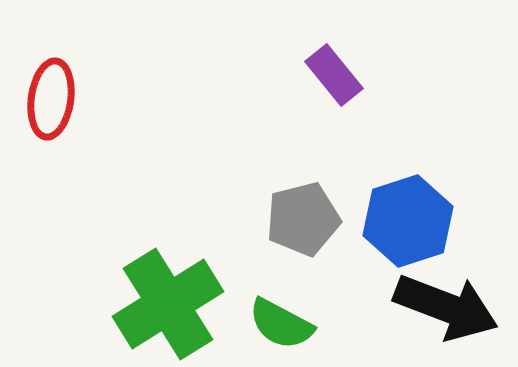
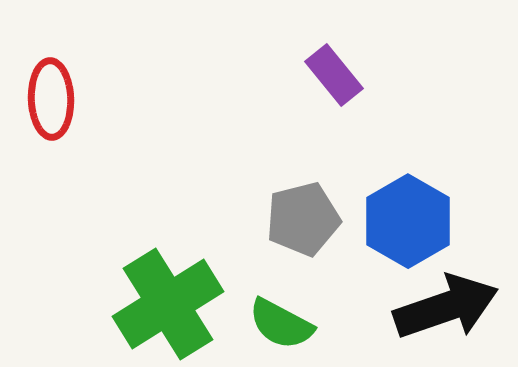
red ellipse: rotated 10 degrees counterclockwise
blue hexagon: rotated 12 degrees counterclockwise
black arrow: rotated 40 degrees counterclockwise
